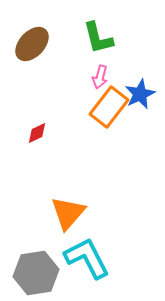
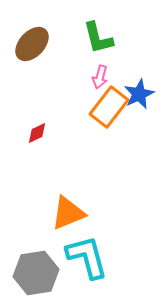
blue star: moved 1 px left
orange triangle: rotated 27 degrees clockwise
cyan L-shape: moved 1 px up; rotated 12 degrees clockwise
